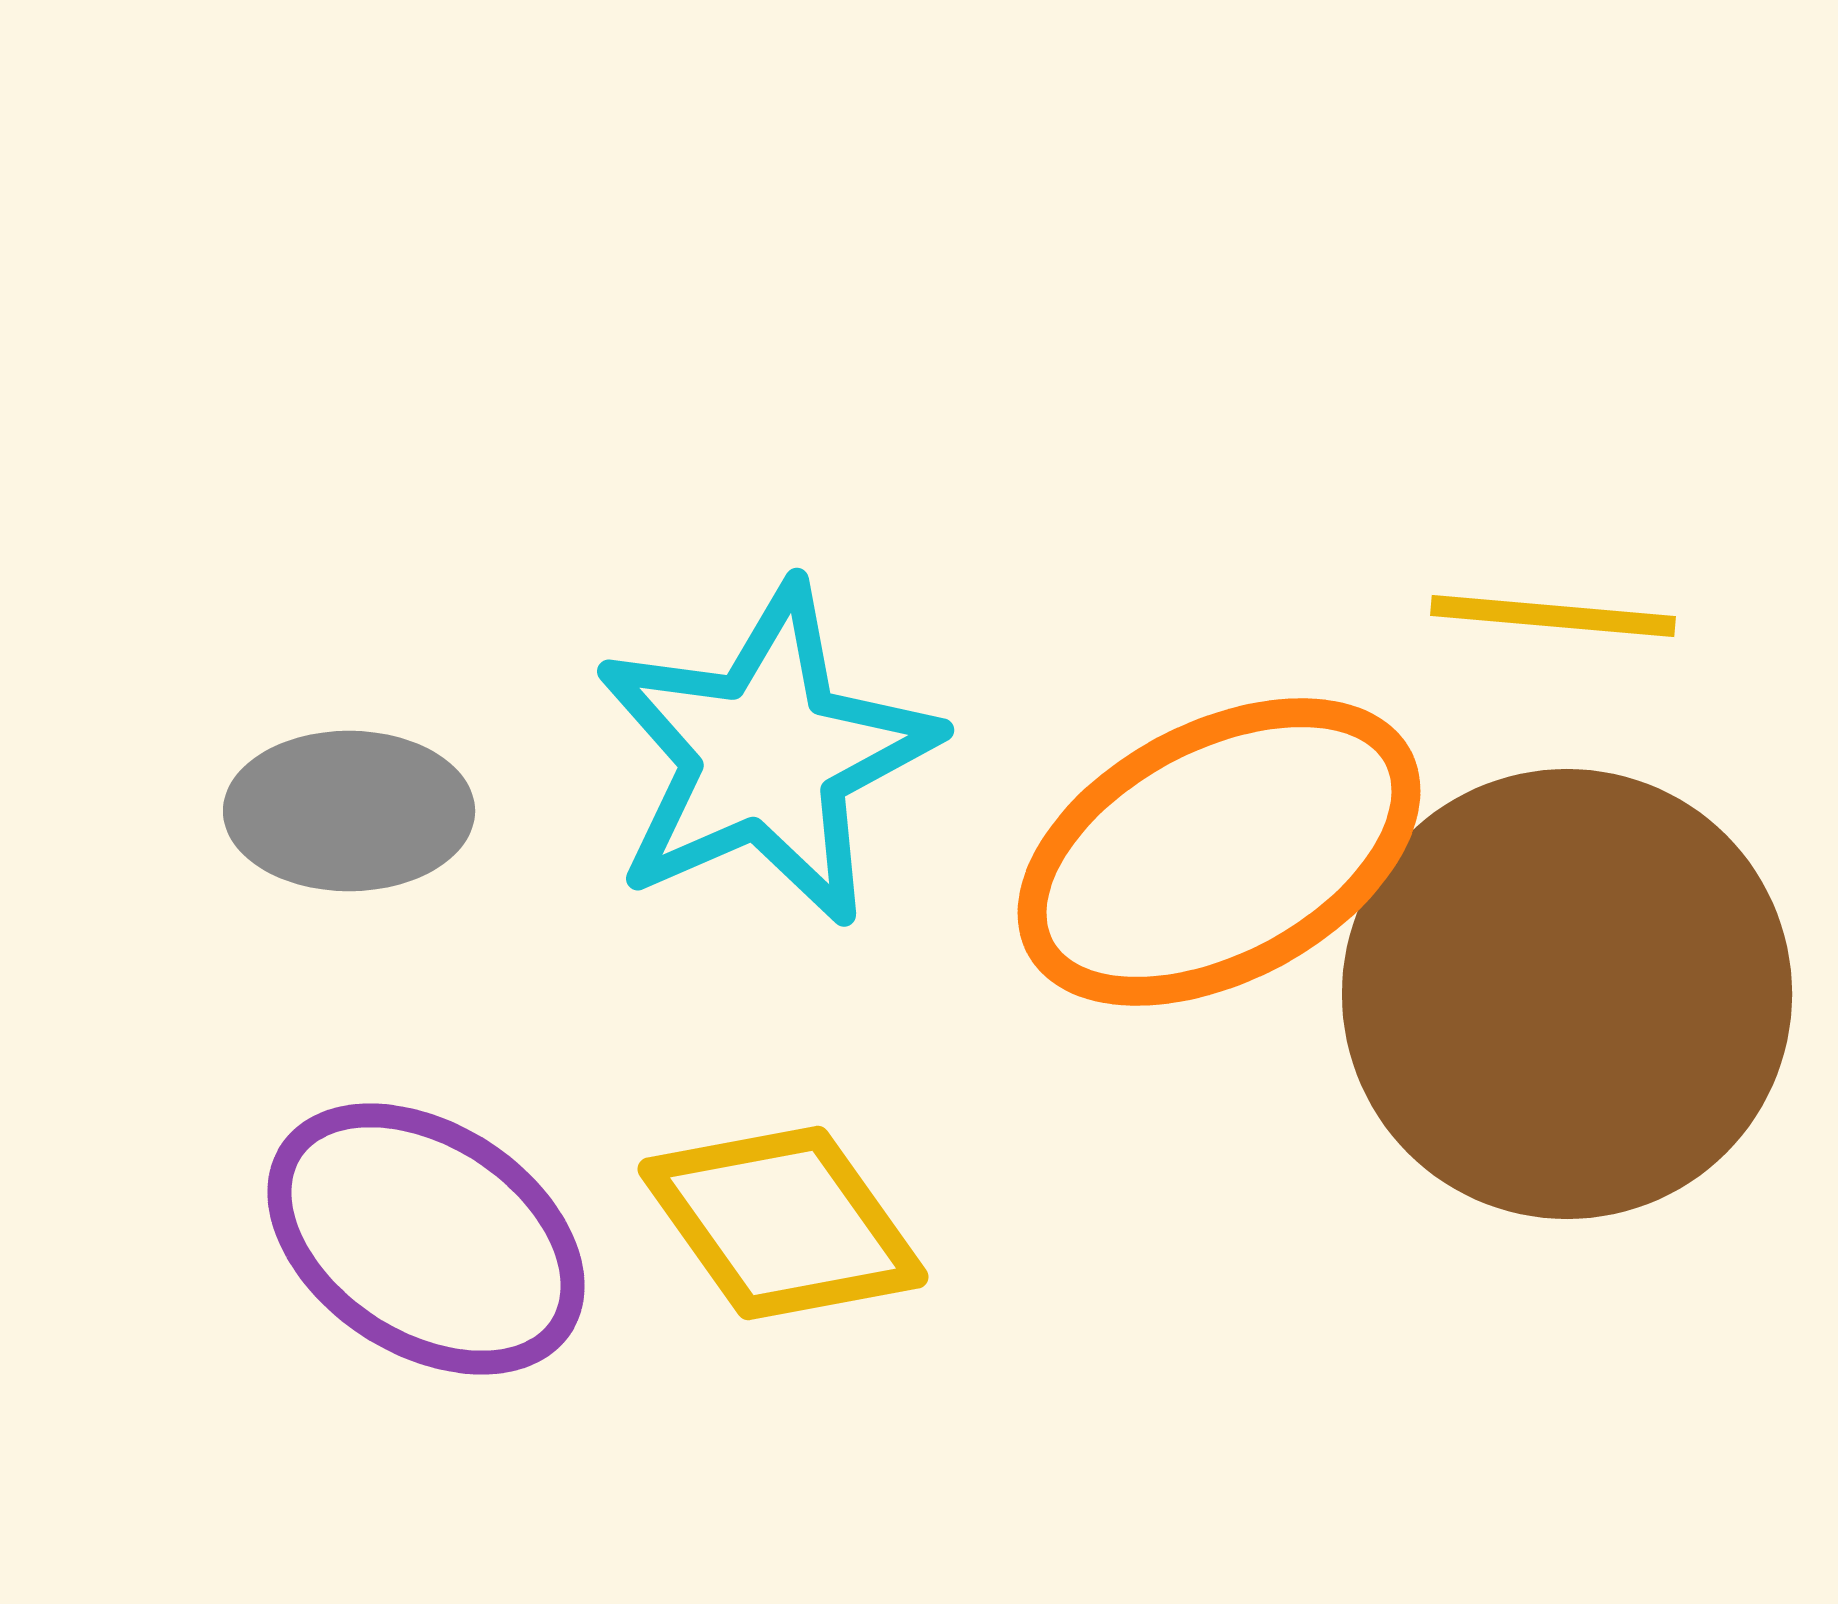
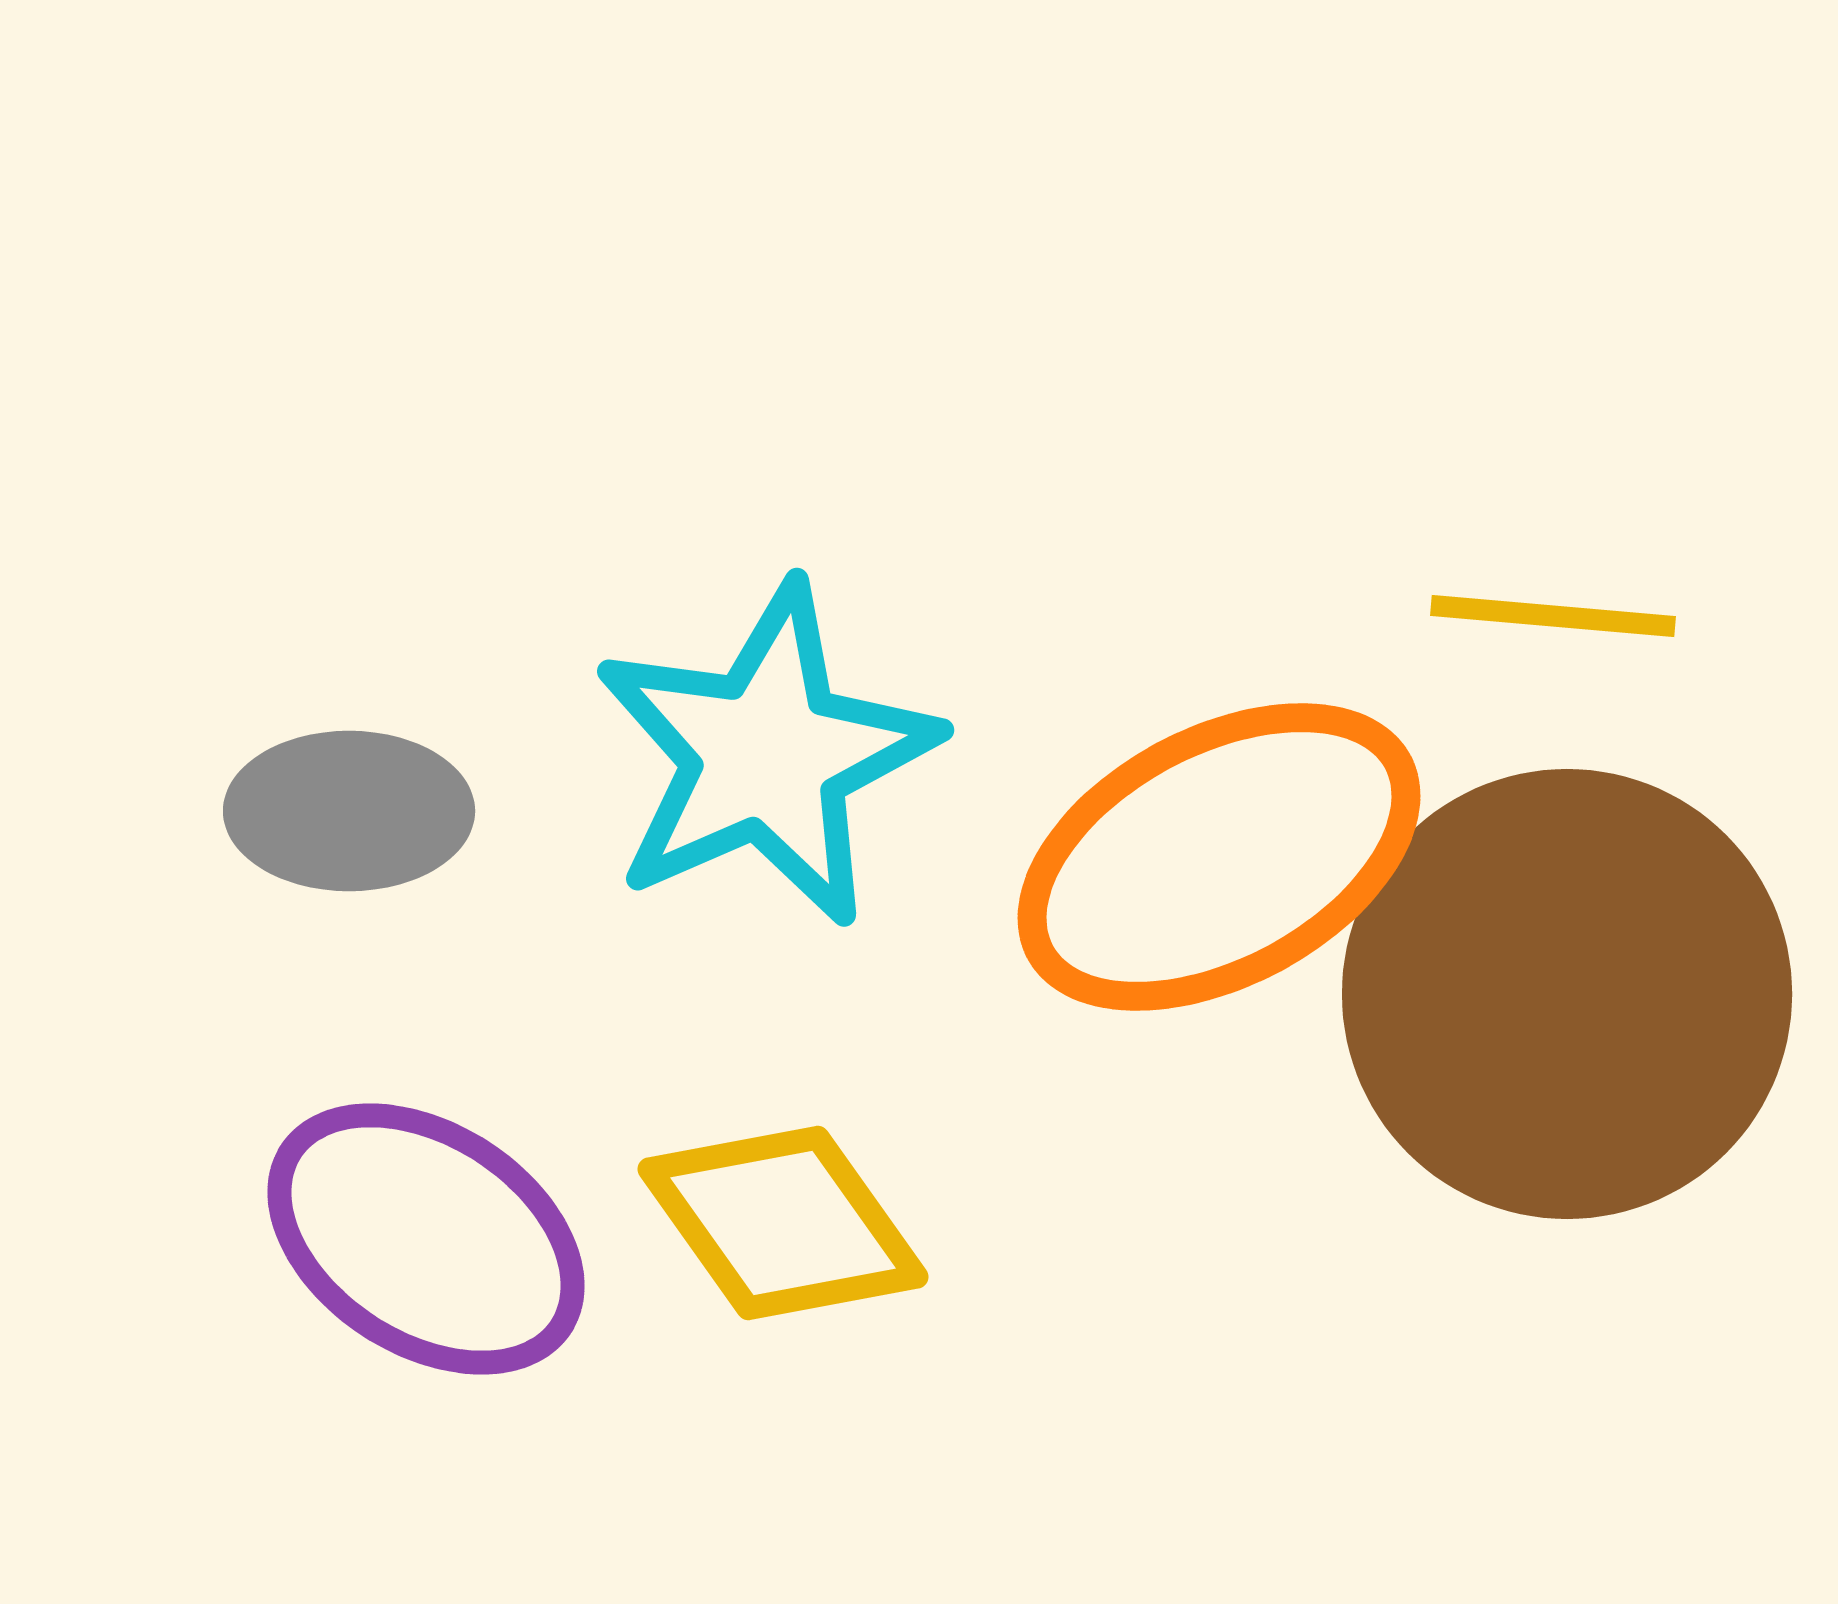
orange ellipse: moved 5 px down
